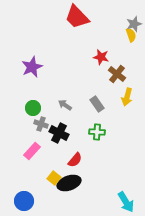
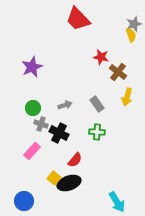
red trapezoid: moved 1 px right, 2 px down
brown cross: moved 1 px right, 2 px up
gray arrow: rotated 128 degrees clockwise
cyan arrow: moved 9 px left
